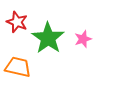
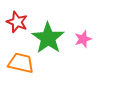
orange trapezoid: moved 3 px right, 4 px up
